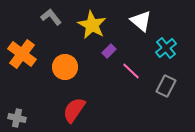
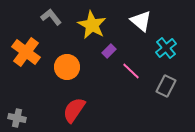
orange cross: moved 4 px right, 2 px up
orange circle: moved 2 px right
